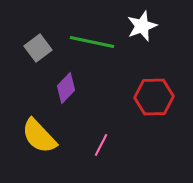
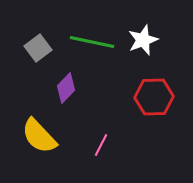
white star: moved 1 px right, 14 px down
